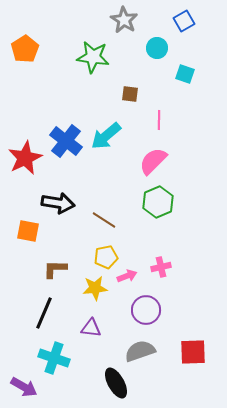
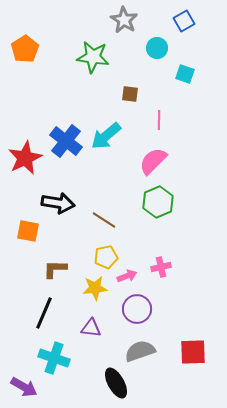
purple circle: moved 9 px left, 1 px up
